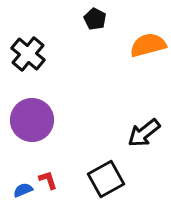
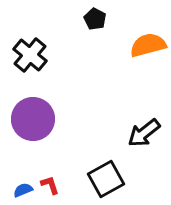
black cross: moved 2 px right, 1 px down
purple circle: moved 1 px right, 1 px up
red L-shape: moved 2 px right, 5 px down
